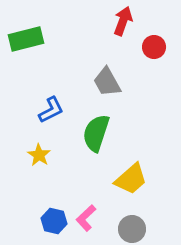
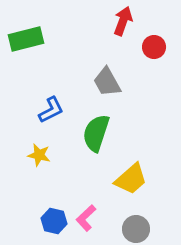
yellow star: rotated 20 degrees counterclockwise
gray circle: moved 4 px right
